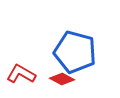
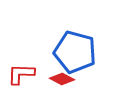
red L-shape: rotated 28 degrees counterclockwise
